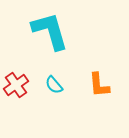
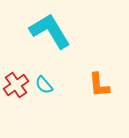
cyan L-shape: rotated 15 degrees counterclockwise
cyan semicircle: moved 10 px left
